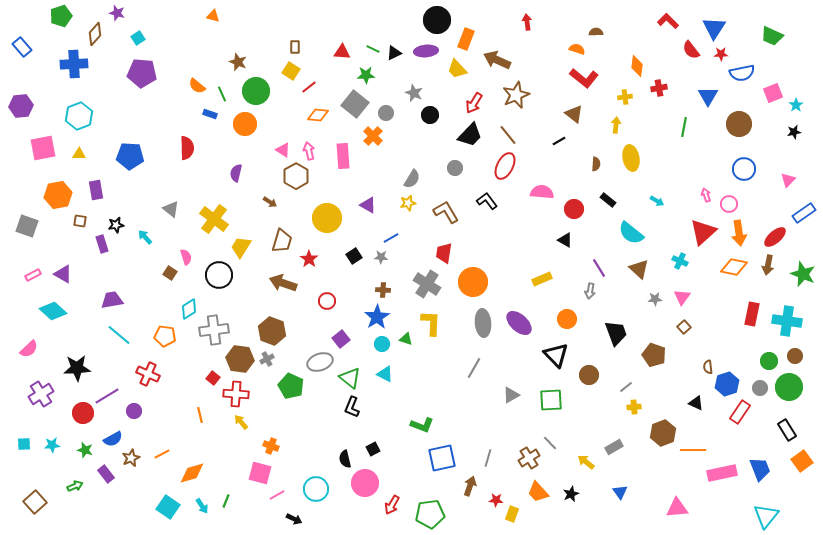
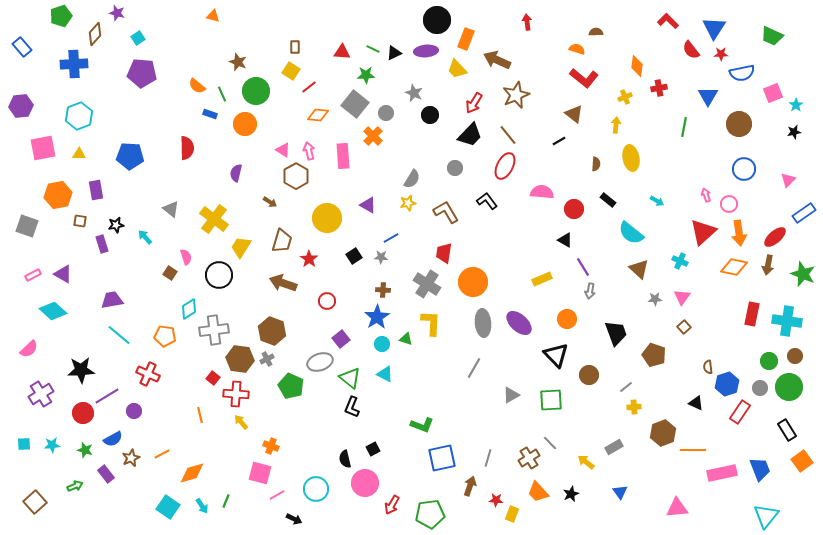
yellow cross at (625, 97): rotated 16 degrees counterclockwise
purple line at (599, 268): moved 16 px left, 1 px up
black star at (77, 368): moved 4 px right, 2 px down
